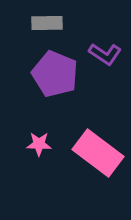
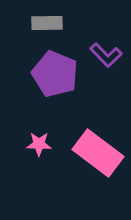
purple L-shape: moved 1 px right, 1 px down; rotated 12 degrees clockwise
